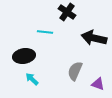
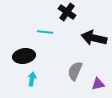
cyan arrow: rotated 56 degrees clockwise
purple triangle: rotated 32 degrees counterclockwise
